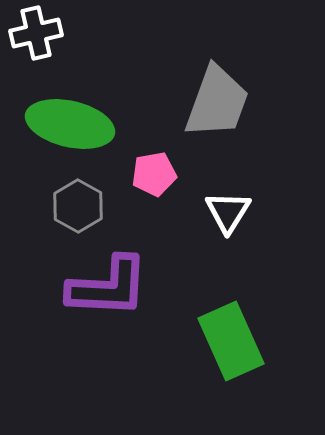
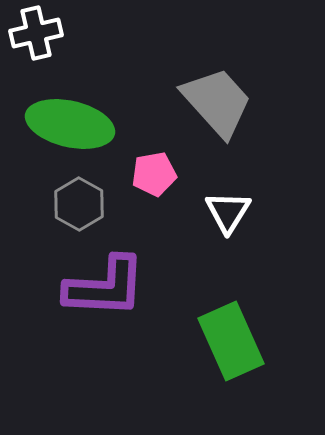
gray trapezoid: rotated 62 degrees counterclockwise
gray hexagon: moved 1 px right, 2 px up
purple L-shape: moved 3 px left
